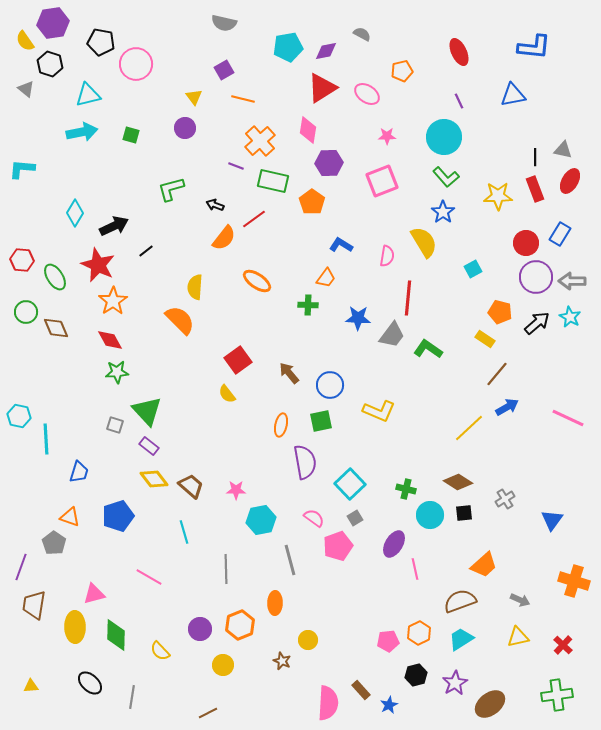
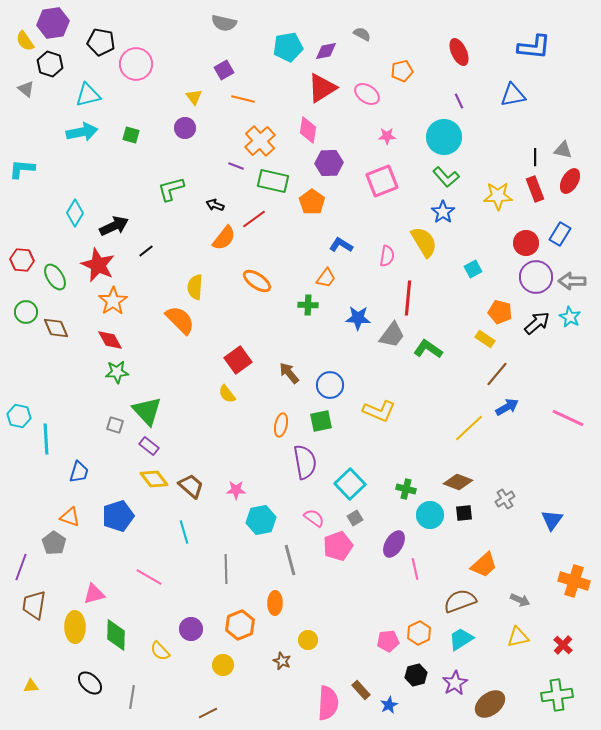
brown diamond at (458, 482): rotated 12 degrees counterclockwise
purple circle at (200, 629): moved 9 px left
